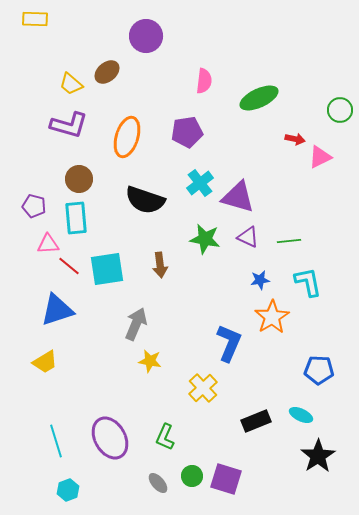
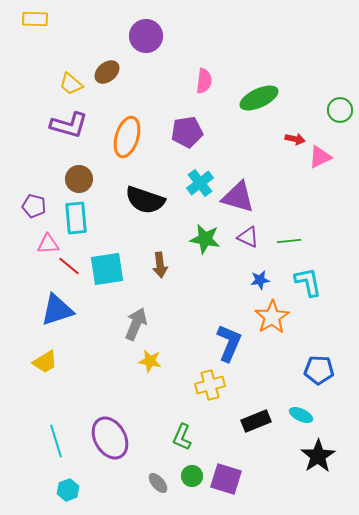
yellow cross at (203, 388): moved 7 px right, 3 px up; rotated 28 degrees clockwise
green L-shape at (165, 437): moved 17 px right
